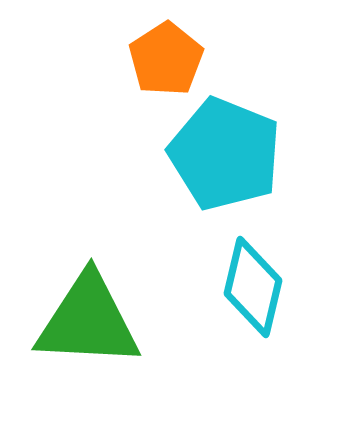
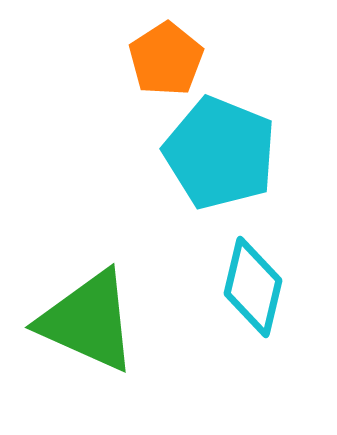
cyan pentagon: moved 5 px left, 1 px up
green triangle: rotated 21 degrees clockwise
